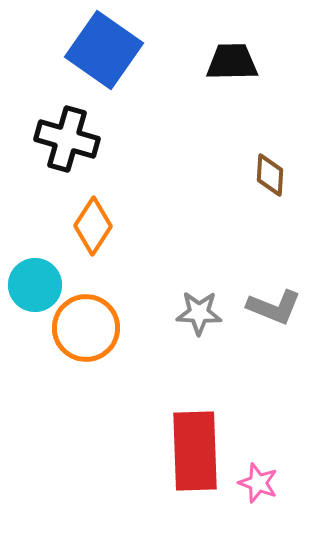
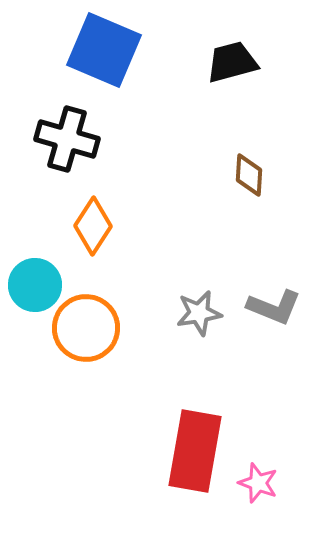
blue square: rotated 12 degrees counterclockwise
black trapezoid: rotated 14 degrees counterclockwise
brown diamond: moved 21 px left
gray star: rotated 12 degrees counterclockwise
red rectangle: rotated 12 degrees clockwise
